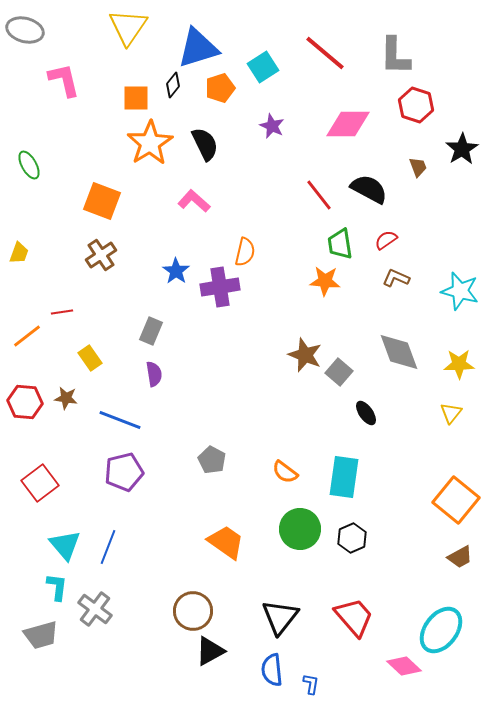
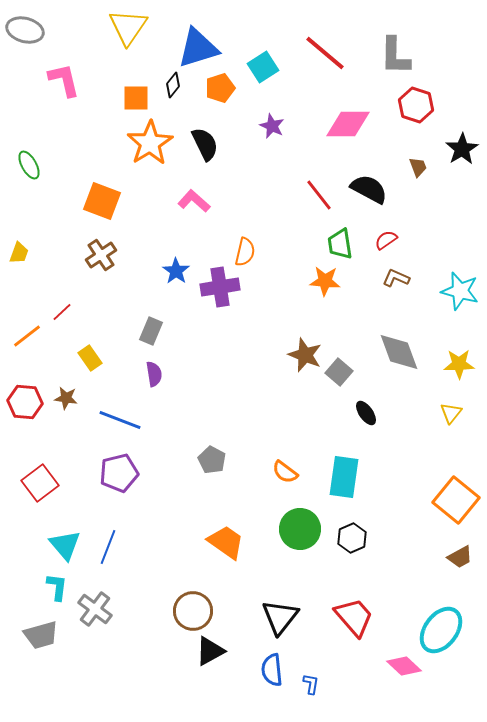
red line at (62, 312): rotated 35 degrees counterclockwise
purple pentagon at (124, 472): moved 5 px left, 1 px down
